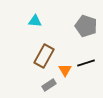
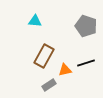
orange triangle: rotated 48 degrees clockwise
